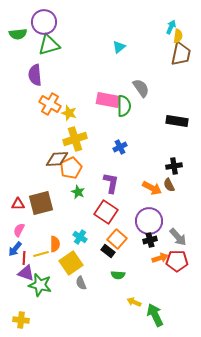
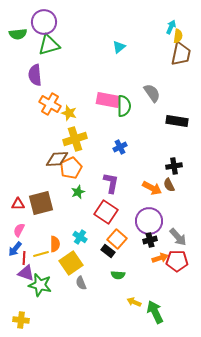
gray semicircle at (141, 88): moved 11 px right, 5 px down
green star at (78, 192): rotated 24 degrees clockwise
green arrow at (155, 315): moved 3 px up
